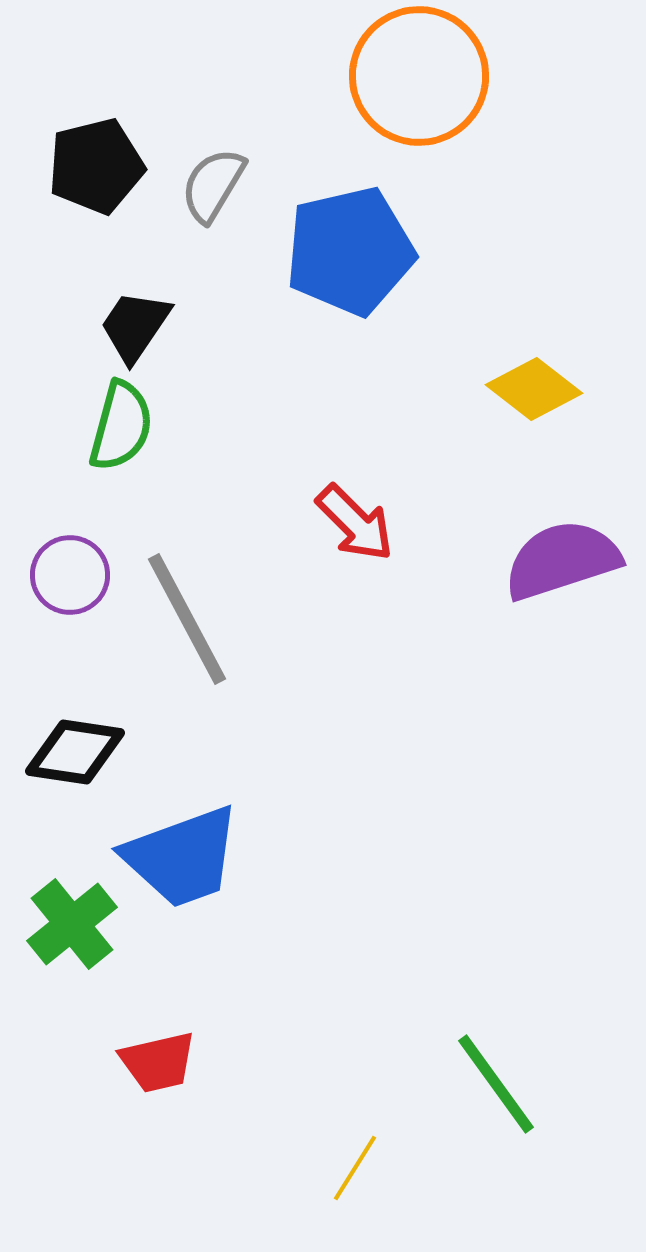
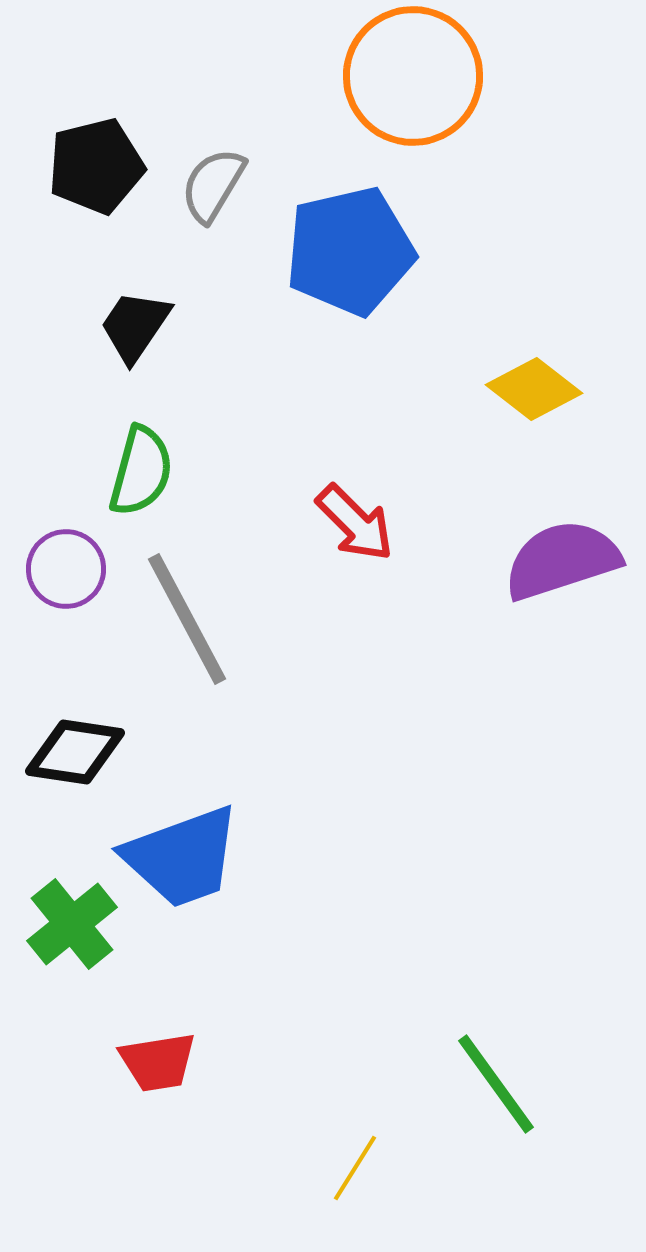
orange circle: moved 6 px left
green semicircle: moved 20 px right, 45 px down
purple circle: moved 4 px left, 6 px up
red trapezoid: rotated 4 degrees clockwise
